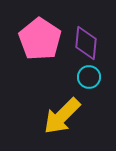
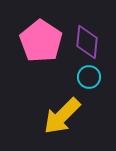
pink pentagon: moved 1 px right, 2 px down
purple diamond: moved 1 px right, 1 px up
